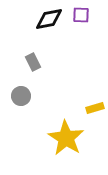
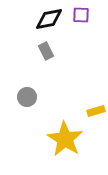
gray rectangle: moved 13 px right, 11 px up
gray circle: moved 6 px right, 1 px down
yellow rectangle: moved 1 px right, 3 px down
yellow star: moved 1 px left, 1 px down
